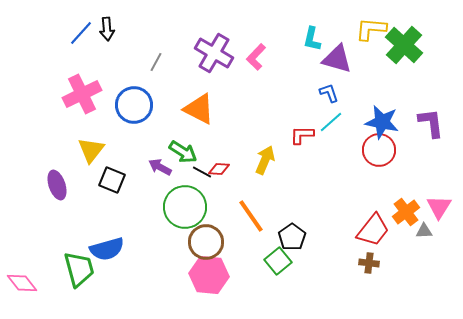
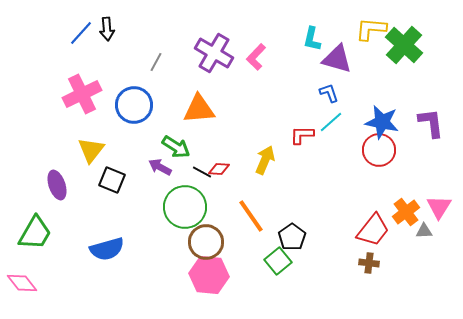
orange triangle: rotated 32 degrees counterclockwise
green arrow: moved 7 px left, 5 px up
green trapezoid: moved 44 px left, 36 px up; rotated 45 degrees clockwise
